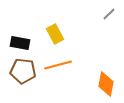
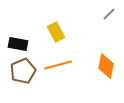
yellow rectangle: moved 1 px right, 2 px up
black rectangle: moved 2 px left, 1 px down
brown pentagon: rotated 30 degrees counterclockwise
orange diamond: moved 18 px up
